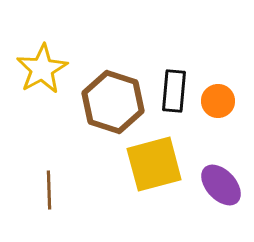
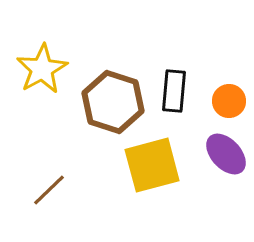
orange circle: moved 11 px right
yellow square: moved 2 px left, 1 px down
purple ellipse: moved 5 px right, 31 px up
brown line: rotated 48 degrees clockwise
